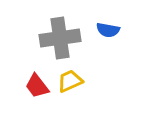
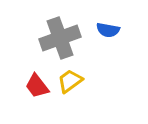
gray cross: rotated 12 degrees counterclockwise
yellow trapezoid: rotated 12 degrees counterclockwise
